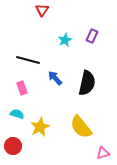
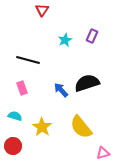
blue arrow: moved 6 px right, 12 px down
black semicircle: rotated 120 degrees counterclockwise
cyan semicircle: moved 2 px left, 2 px down
yellow star: moved 2 px right; rotated 12 degrees counterclockwise
